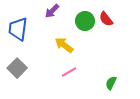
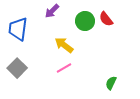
pink line: moved 5 px left, 4 px up
